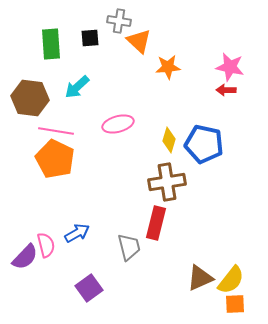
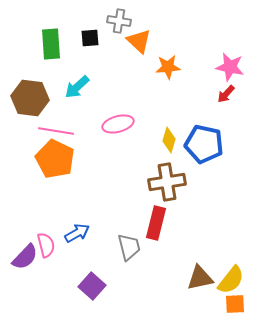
red arrow: moved 4 px down; rotated 48 degrees counterclockwise
brown triangle: rotated 12 degrees clockwise
purple square: moved 3 px right, 2 px up; rotated 12 degrees counterclockwise
